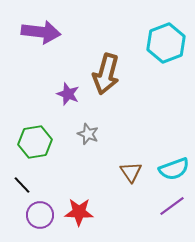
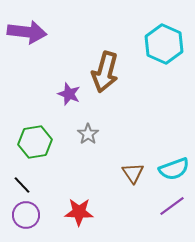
purple arrow: moved 14 px left
cyan hexagon: moved 2 px left, 1 px down; rotated 15 degrees counterclockwise
brown arrow: moved 1 px left, 2 px up
purple star: moved 1 px right
gray star: rotated 15 degrees clockwise
brown triangle: moved 2 px right, 1 px down
purple circle: moved 14 px left
